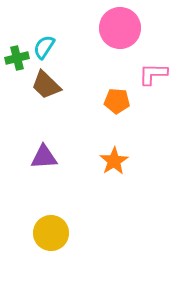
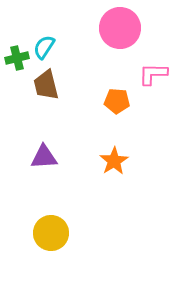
brown trapezoid: rotated 32 degrees clockwise
